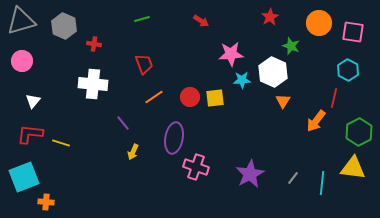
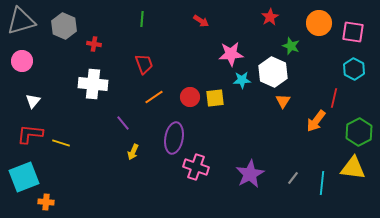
green line: rotated 70 degrees counterclockwise
cyan hexagon: moved 6 px right, 1 px up
